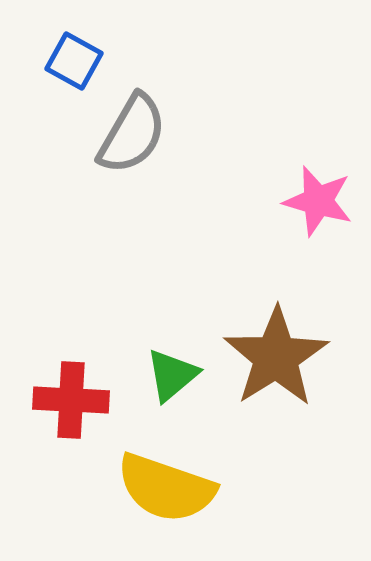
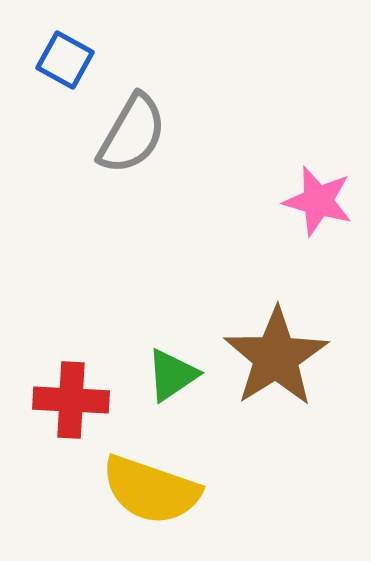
blue square: moved 9 px left, 1 px up
green triangle: rotated 6 degrees clockwise
yellow semicircle: moved 15 px left, 2 px down
